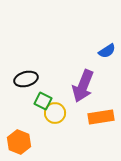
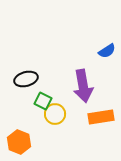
purple arrow: rotated 32 degrees counterclockwise
yellow circle: moved 1 px down
